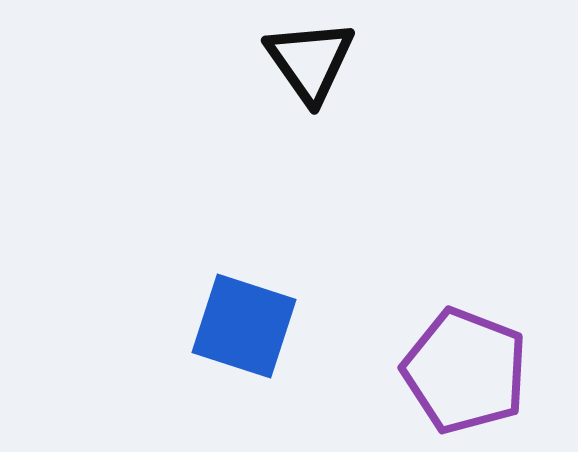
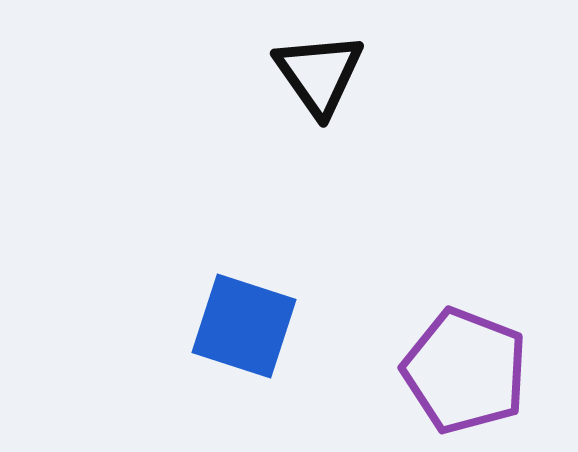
black triangle: moved 9 px right, 13 px down
